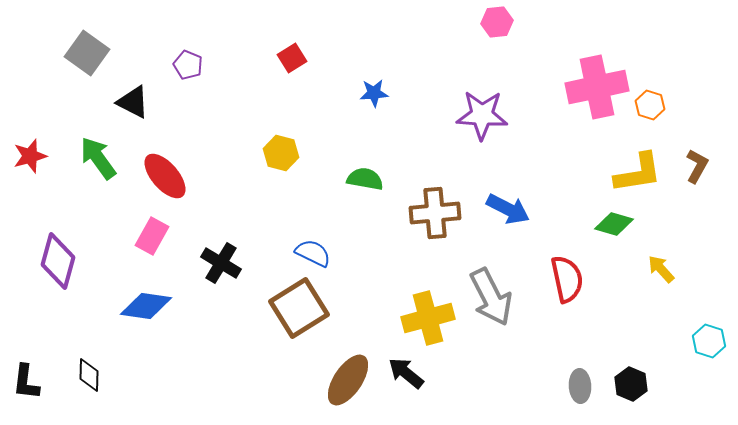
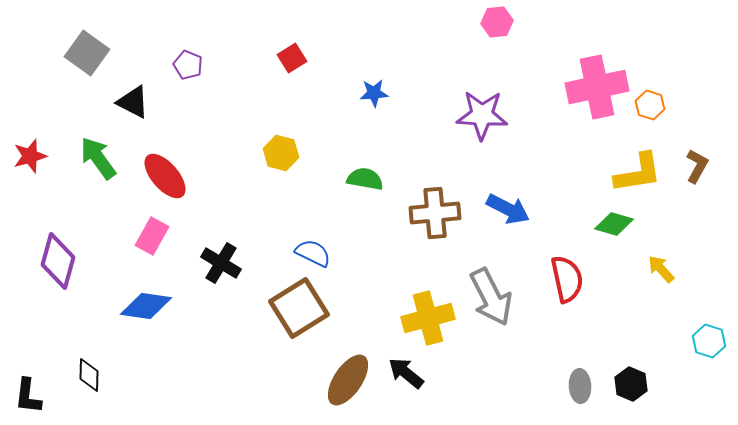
black L-shape: moved 2 px right, 14 px down
